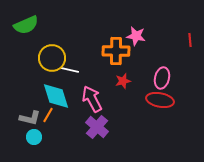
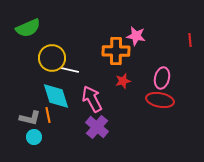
green semicircle: moved 2 px right, 3 px down
orange line: rotated 42 degrees counterclockwise
